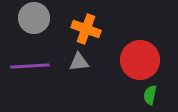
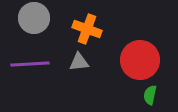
orange cross: moved 1 px right
purple line: moved 2 px up
